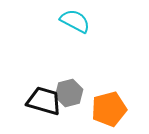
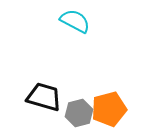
gray hexagon: moved 10 px right, 20 px down
black trapezoid: moved 4 px up
